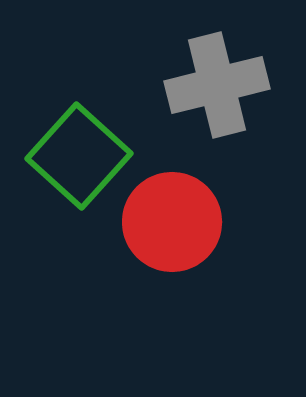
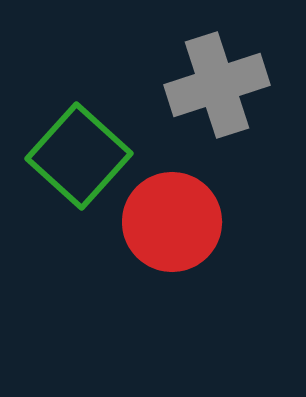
gray cross: rotated 4 degrees counterclockwise
